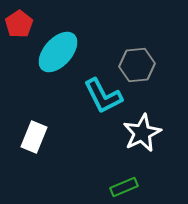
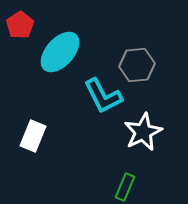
red pentagon: moved 1 px right, 1 px down
cyan ellipse: moved 2 px right
white star: moved 1 px right, 1 px up
white rectangle: moved 1 px left, 1 px up
green rectangle: moved 1 px right; rotated 44 degrees counterclockwise
